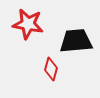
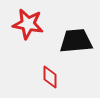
red diamond: moved 1 px left, 8 px down; rotated 15 degrees counterclockwise
